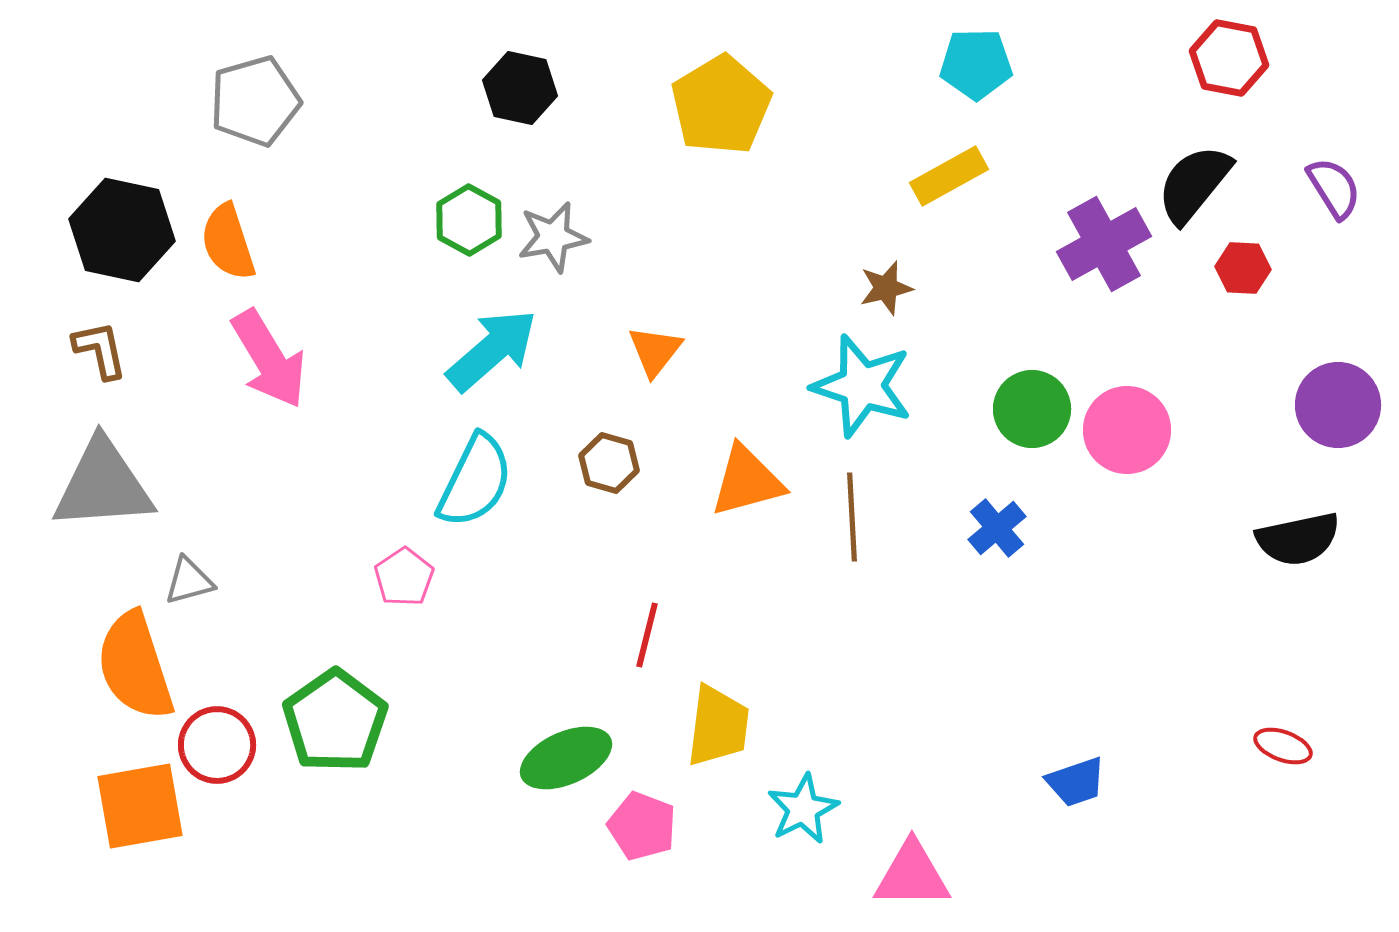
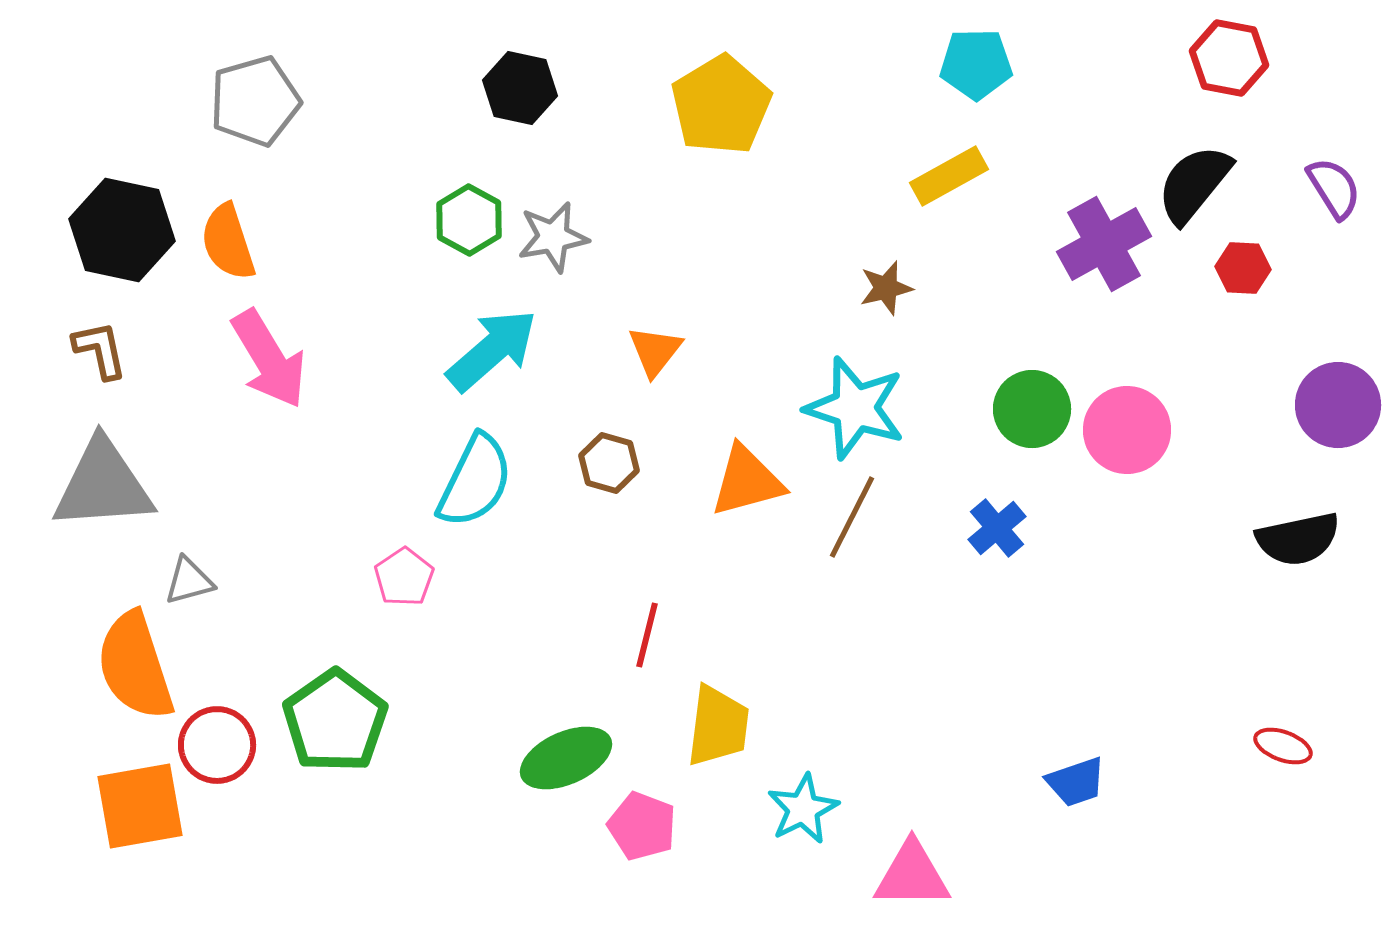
cyan star at (862, 386): moved 7 px left, 22 px down
brown line at (852, 517): rotated 30 degrees clockwise
